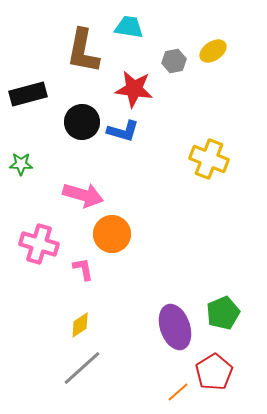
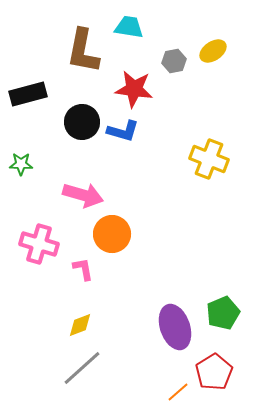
yellow diamond: rotated 12 degrees clockwise
